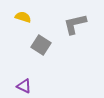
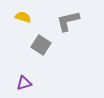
gray L-shape: moved 7 px left, 3 px up
purple triangle: moved 3 px up; rotated 42 degrees counterclockwise
